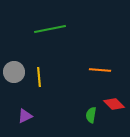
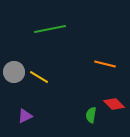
orange line: moved 5 px right, 6 px up; rotated 10 degrees clockwise
yellow line: rotated 54 degrees counterclockwise
